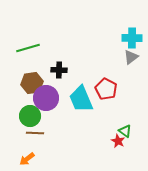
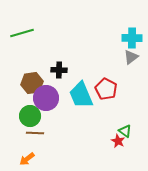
green line: moved 6 px left, 15 px up
cyan trapezoid: moved 4 px up
